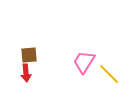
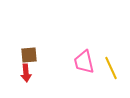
pink trapezoid: rotated 45 degrees counterclockwise
yellow line: moved 2 px right, 6 px up; rotated 20 degrees clockwise
